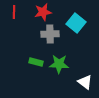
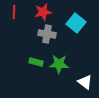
gray cross: moved 3 px left; rotated 12 degrees clockwise
